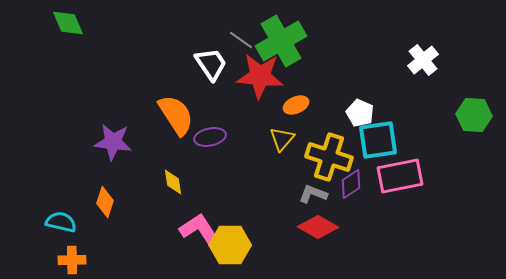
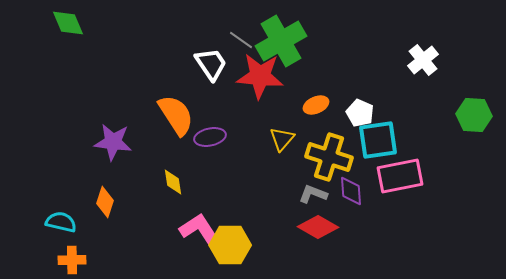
orange ellipse: moved 20 px right
purple diamond: moved 7 px down; rotated 60 degrees counterclockwise
